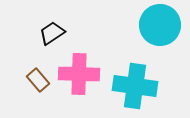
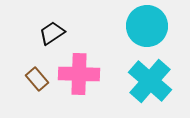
cyan circle: moved 13 px left, 1 px down
brown rectangle: moved 1 px left, 1 px up
cyan cross: moved 15 px right, 5 px up; rotated 33 degrees clockwise
